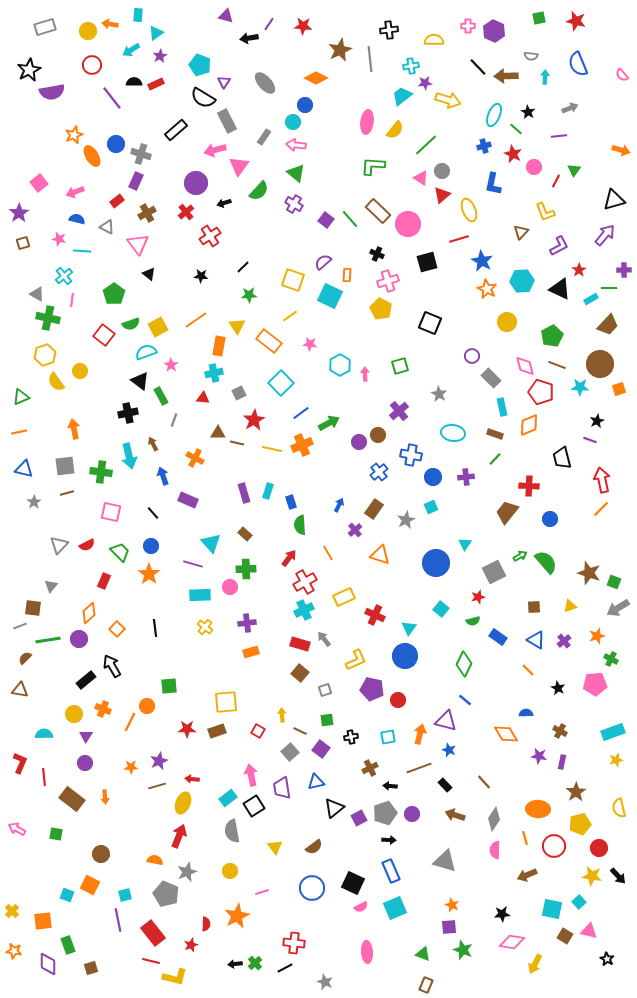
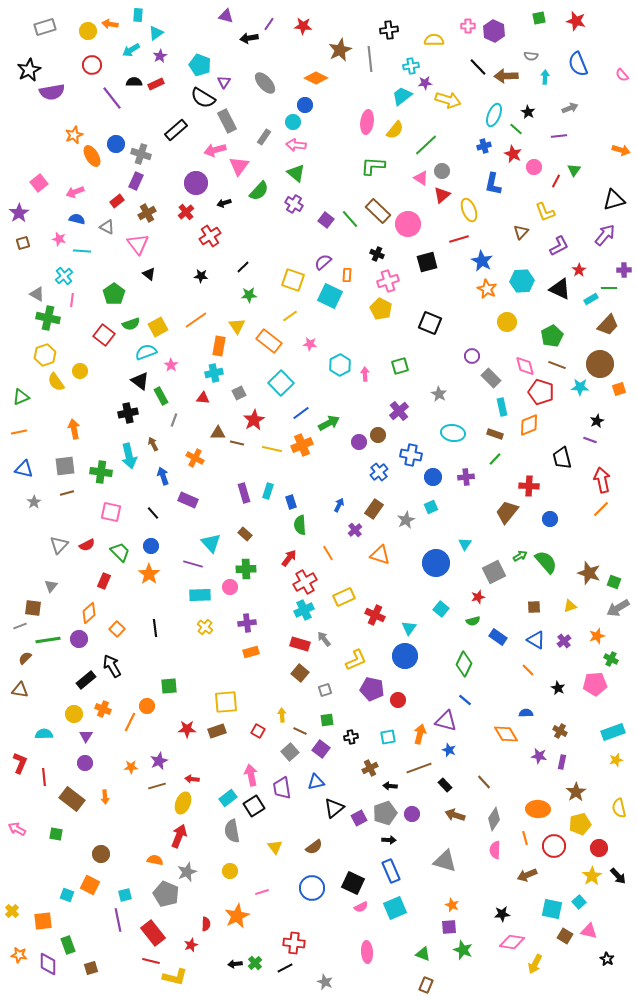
yellow star at (592, 876): rotated 30 degrees clockwise
orange star at (14, 951): moved 5 px right, 4 px down
